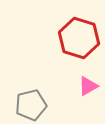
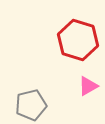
red hexagon: moved 1 px left, 2 px down
